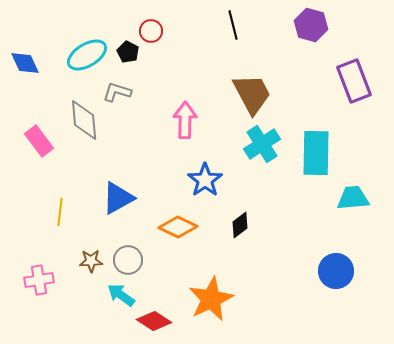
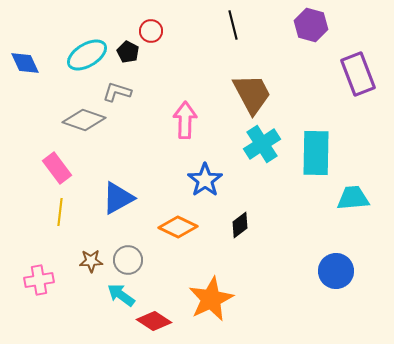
purple rectangle: moved 4 px right, 7 px up
gray diamond: rotated 66 degrees counterclockwise
pink rectangle: moved 18 px right, 27 px down
